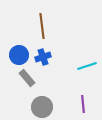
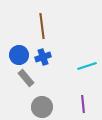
gray rectangle: moved 1 px left
